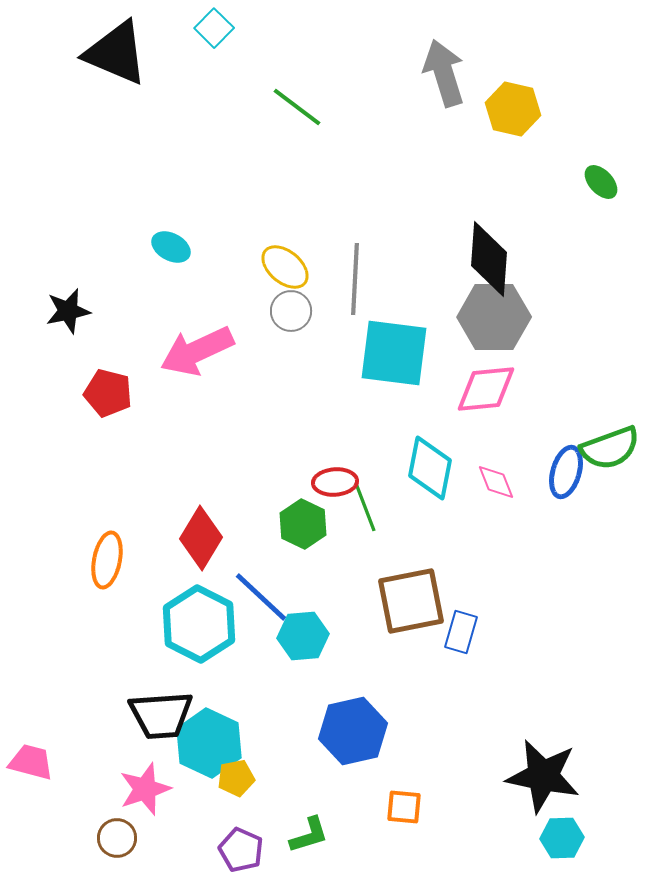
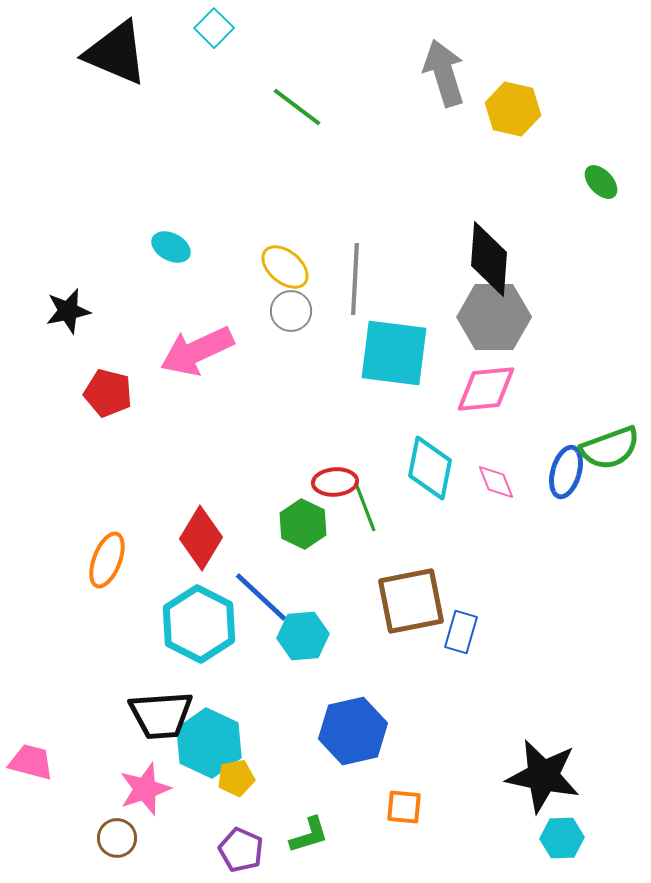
orange ellipse at (107, 560): rotated 10 degrees clockwise
